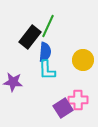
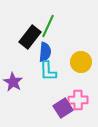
yellow circle: moved 2 px left, 2 px down
cyan L-shape: moved 1 px right, 1 px down
purple star: rotated 24 degrees clockwise
